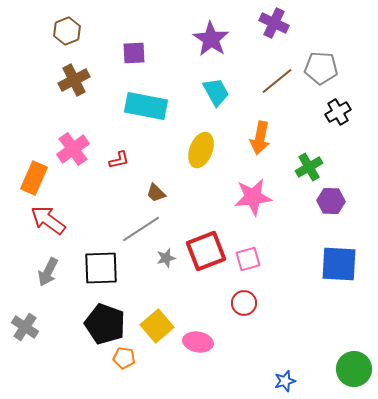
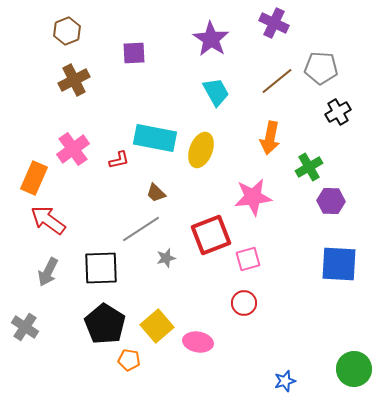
cyan rectangle: moved 9 px right, 32 px down
orange arrow: moved 10 px right
red square: moved 5 px right, 16 px up
black pentagon: rotated 12 degrees clockwise
orange pentagon: moved 5 px right, 2 px down
